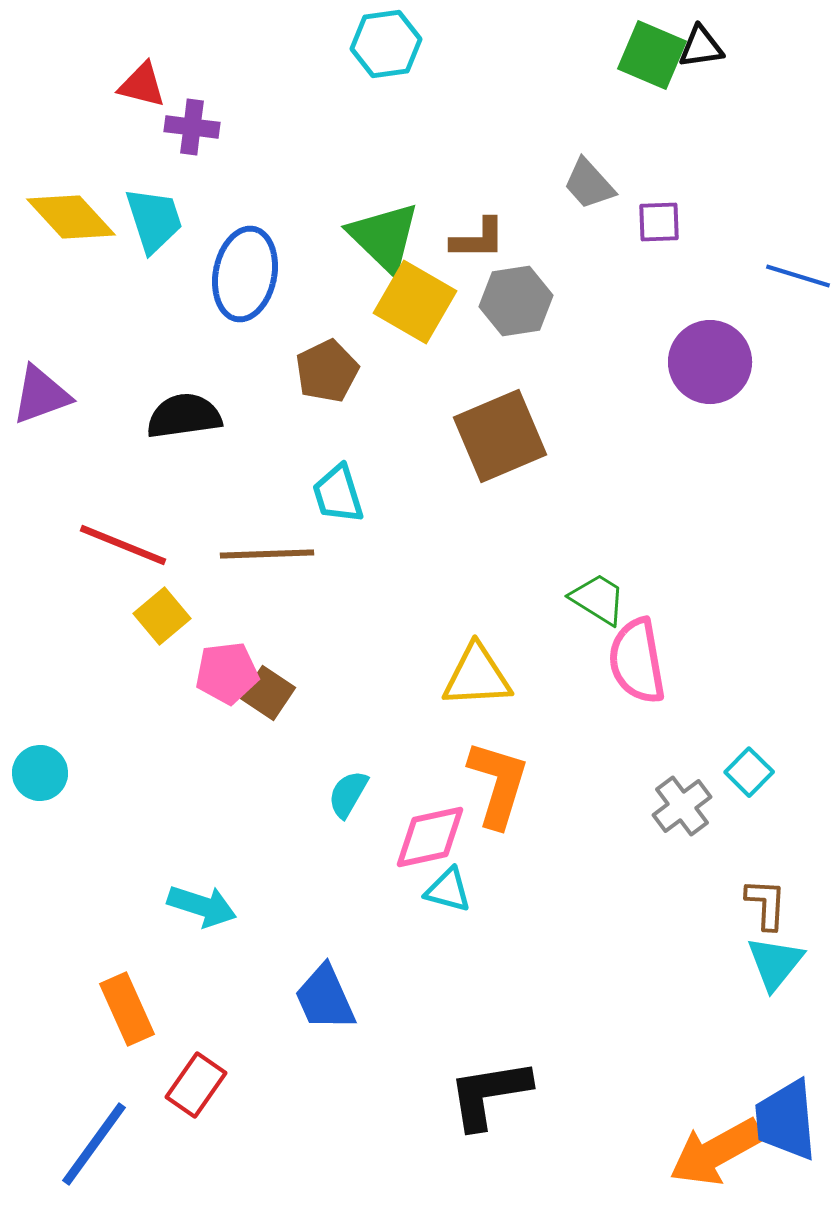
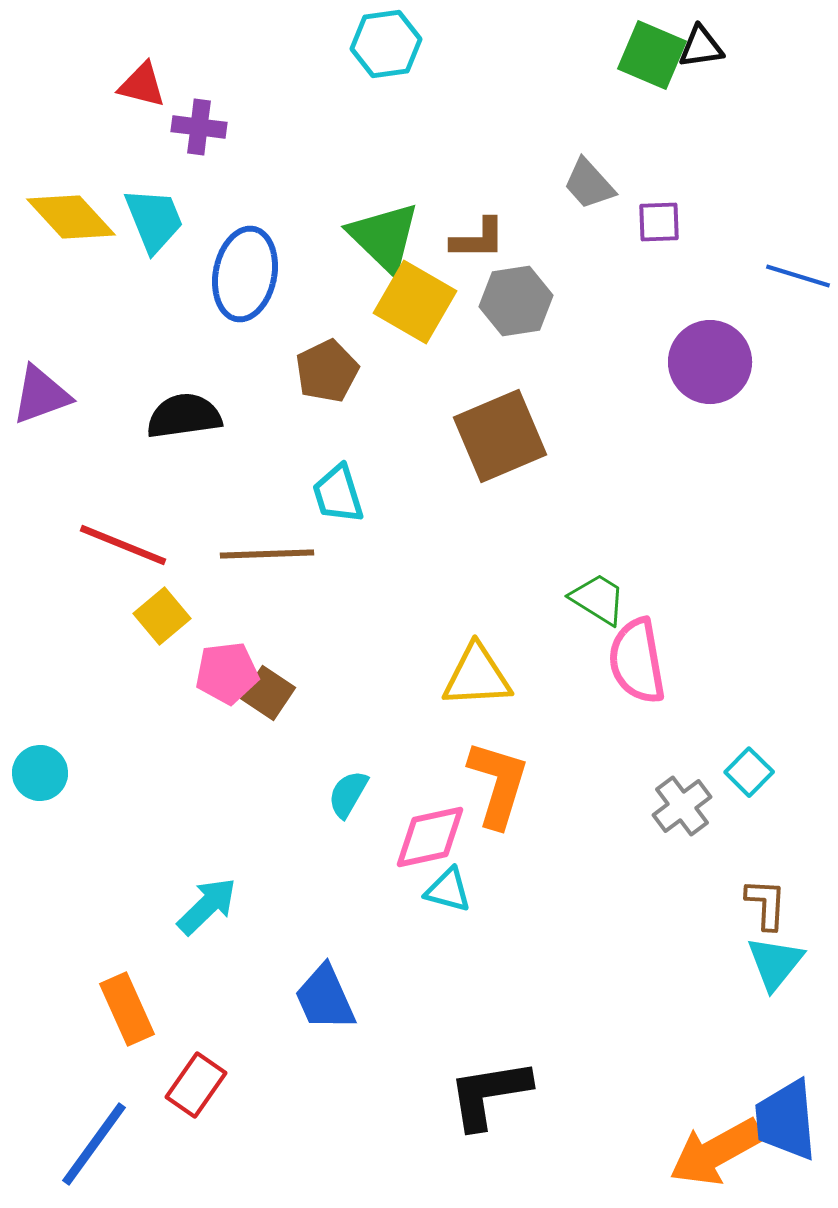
purple cross at (192, 127): moved 7 px right
cyan trapezoid at (154, 220): rotated 4 degrees counterclockwise
cyan arrow at (202, 906): moved 5 px right; rotated 62 degrees counterclockwise
